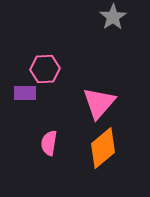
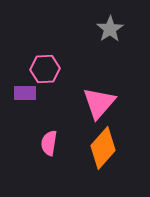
gray star: moved 3 px left, 12 px down
orange diamond: rotated 9 degrees counterclockwise
